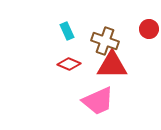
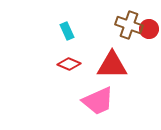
brown cross: moved 24 px right, 16 px up
